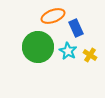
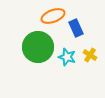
cyan star: moved 1 px left, 6 px down; rotated 12 degrees counterclockwise
